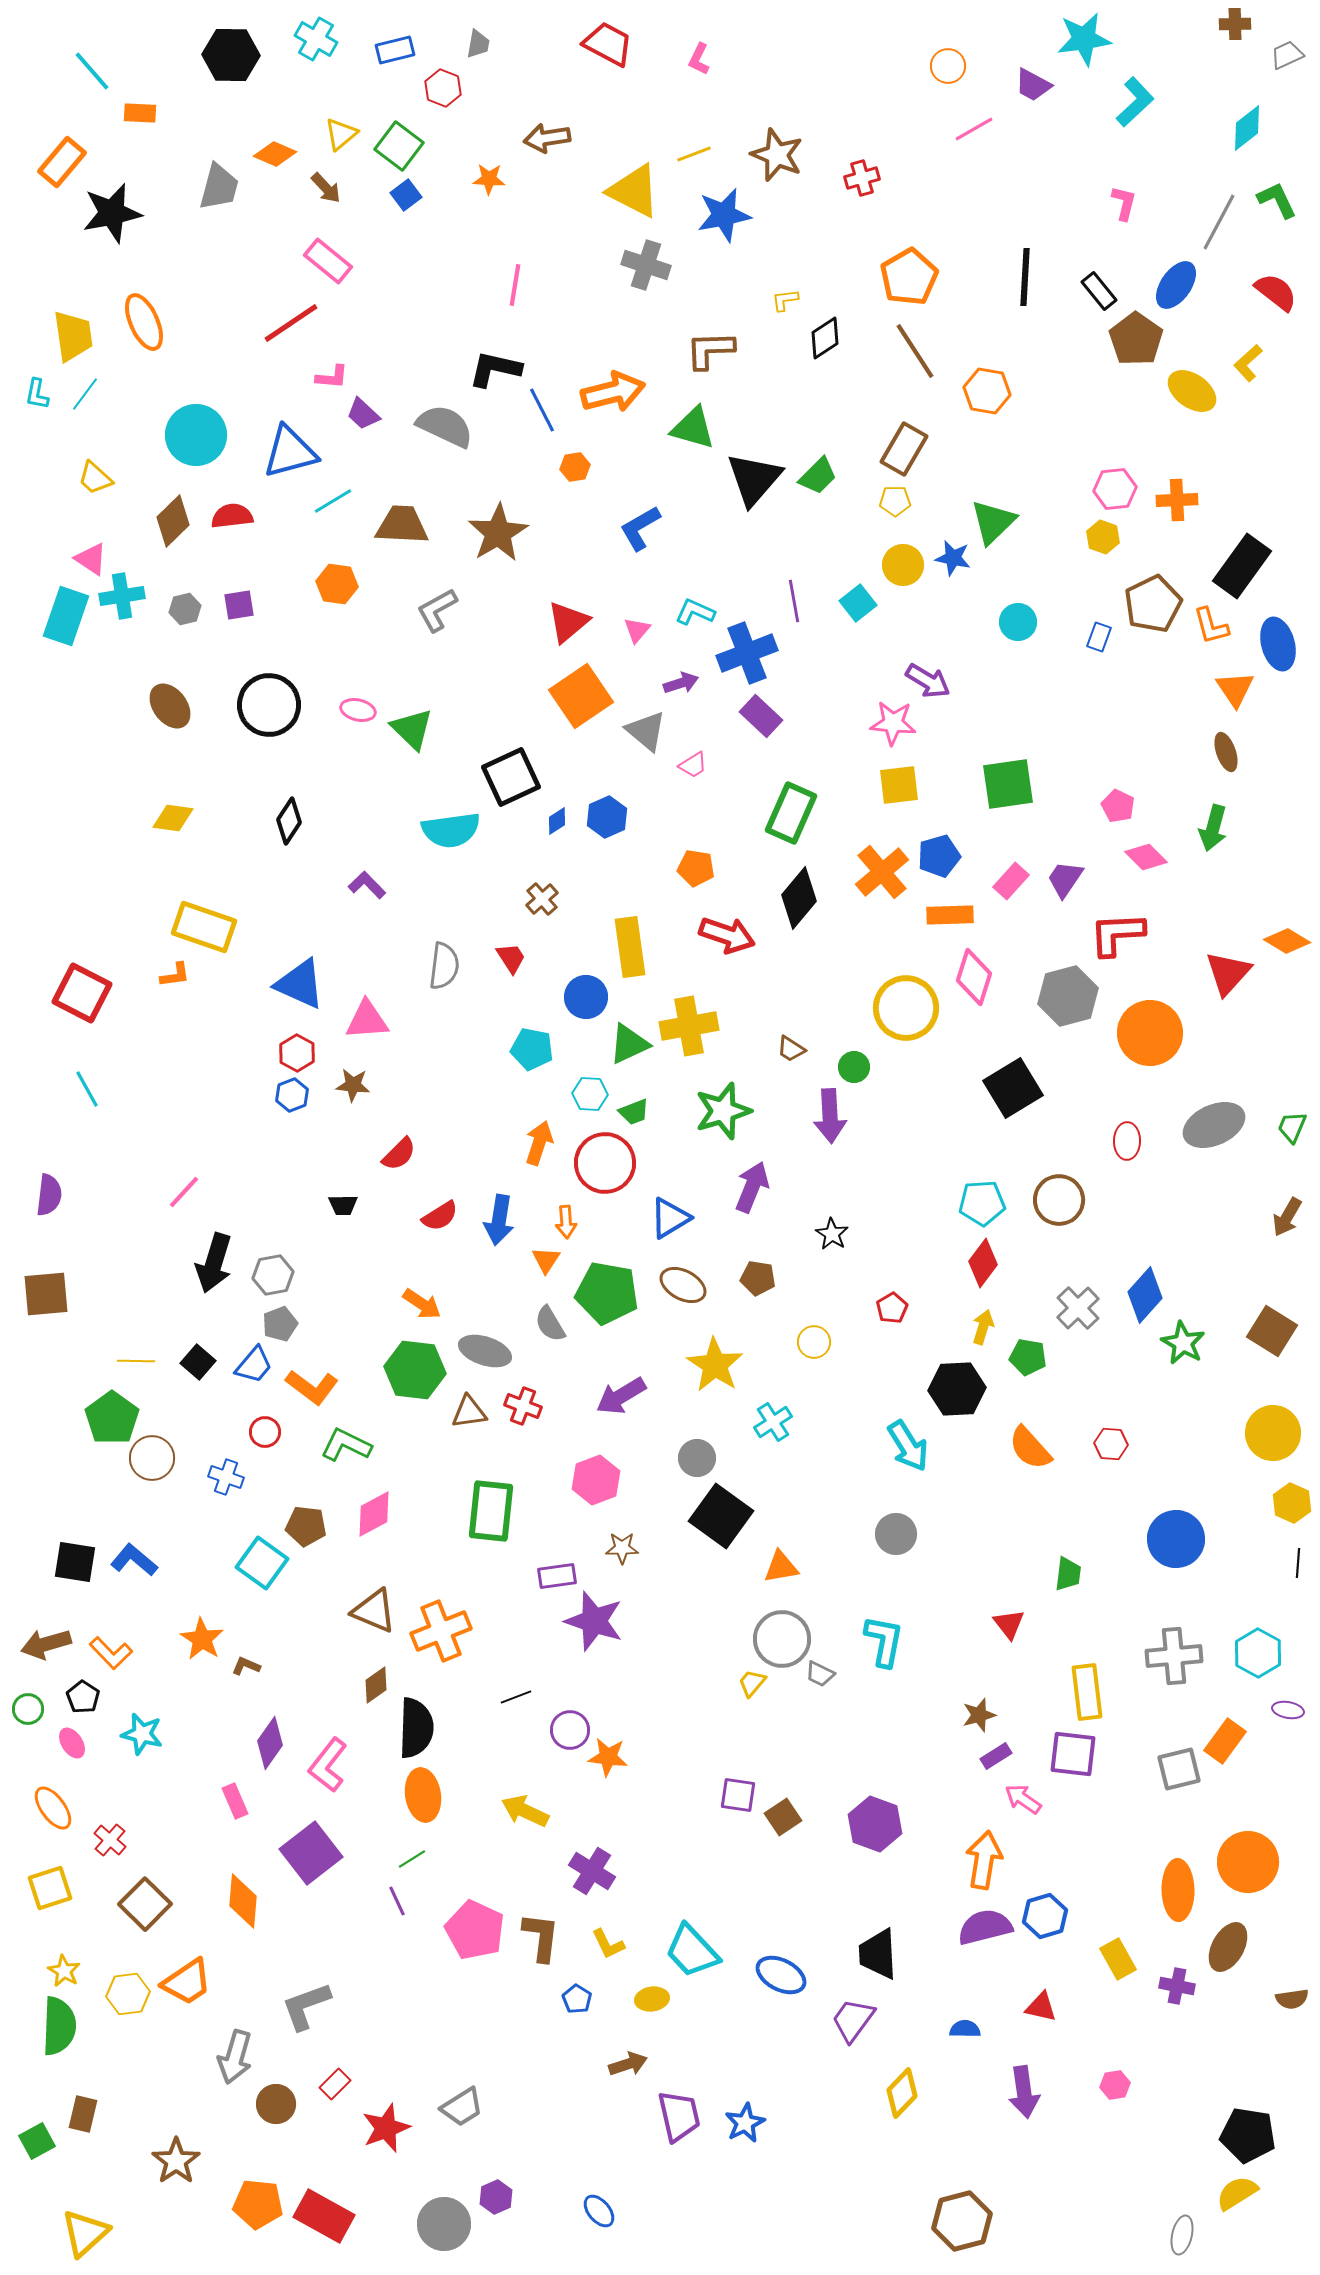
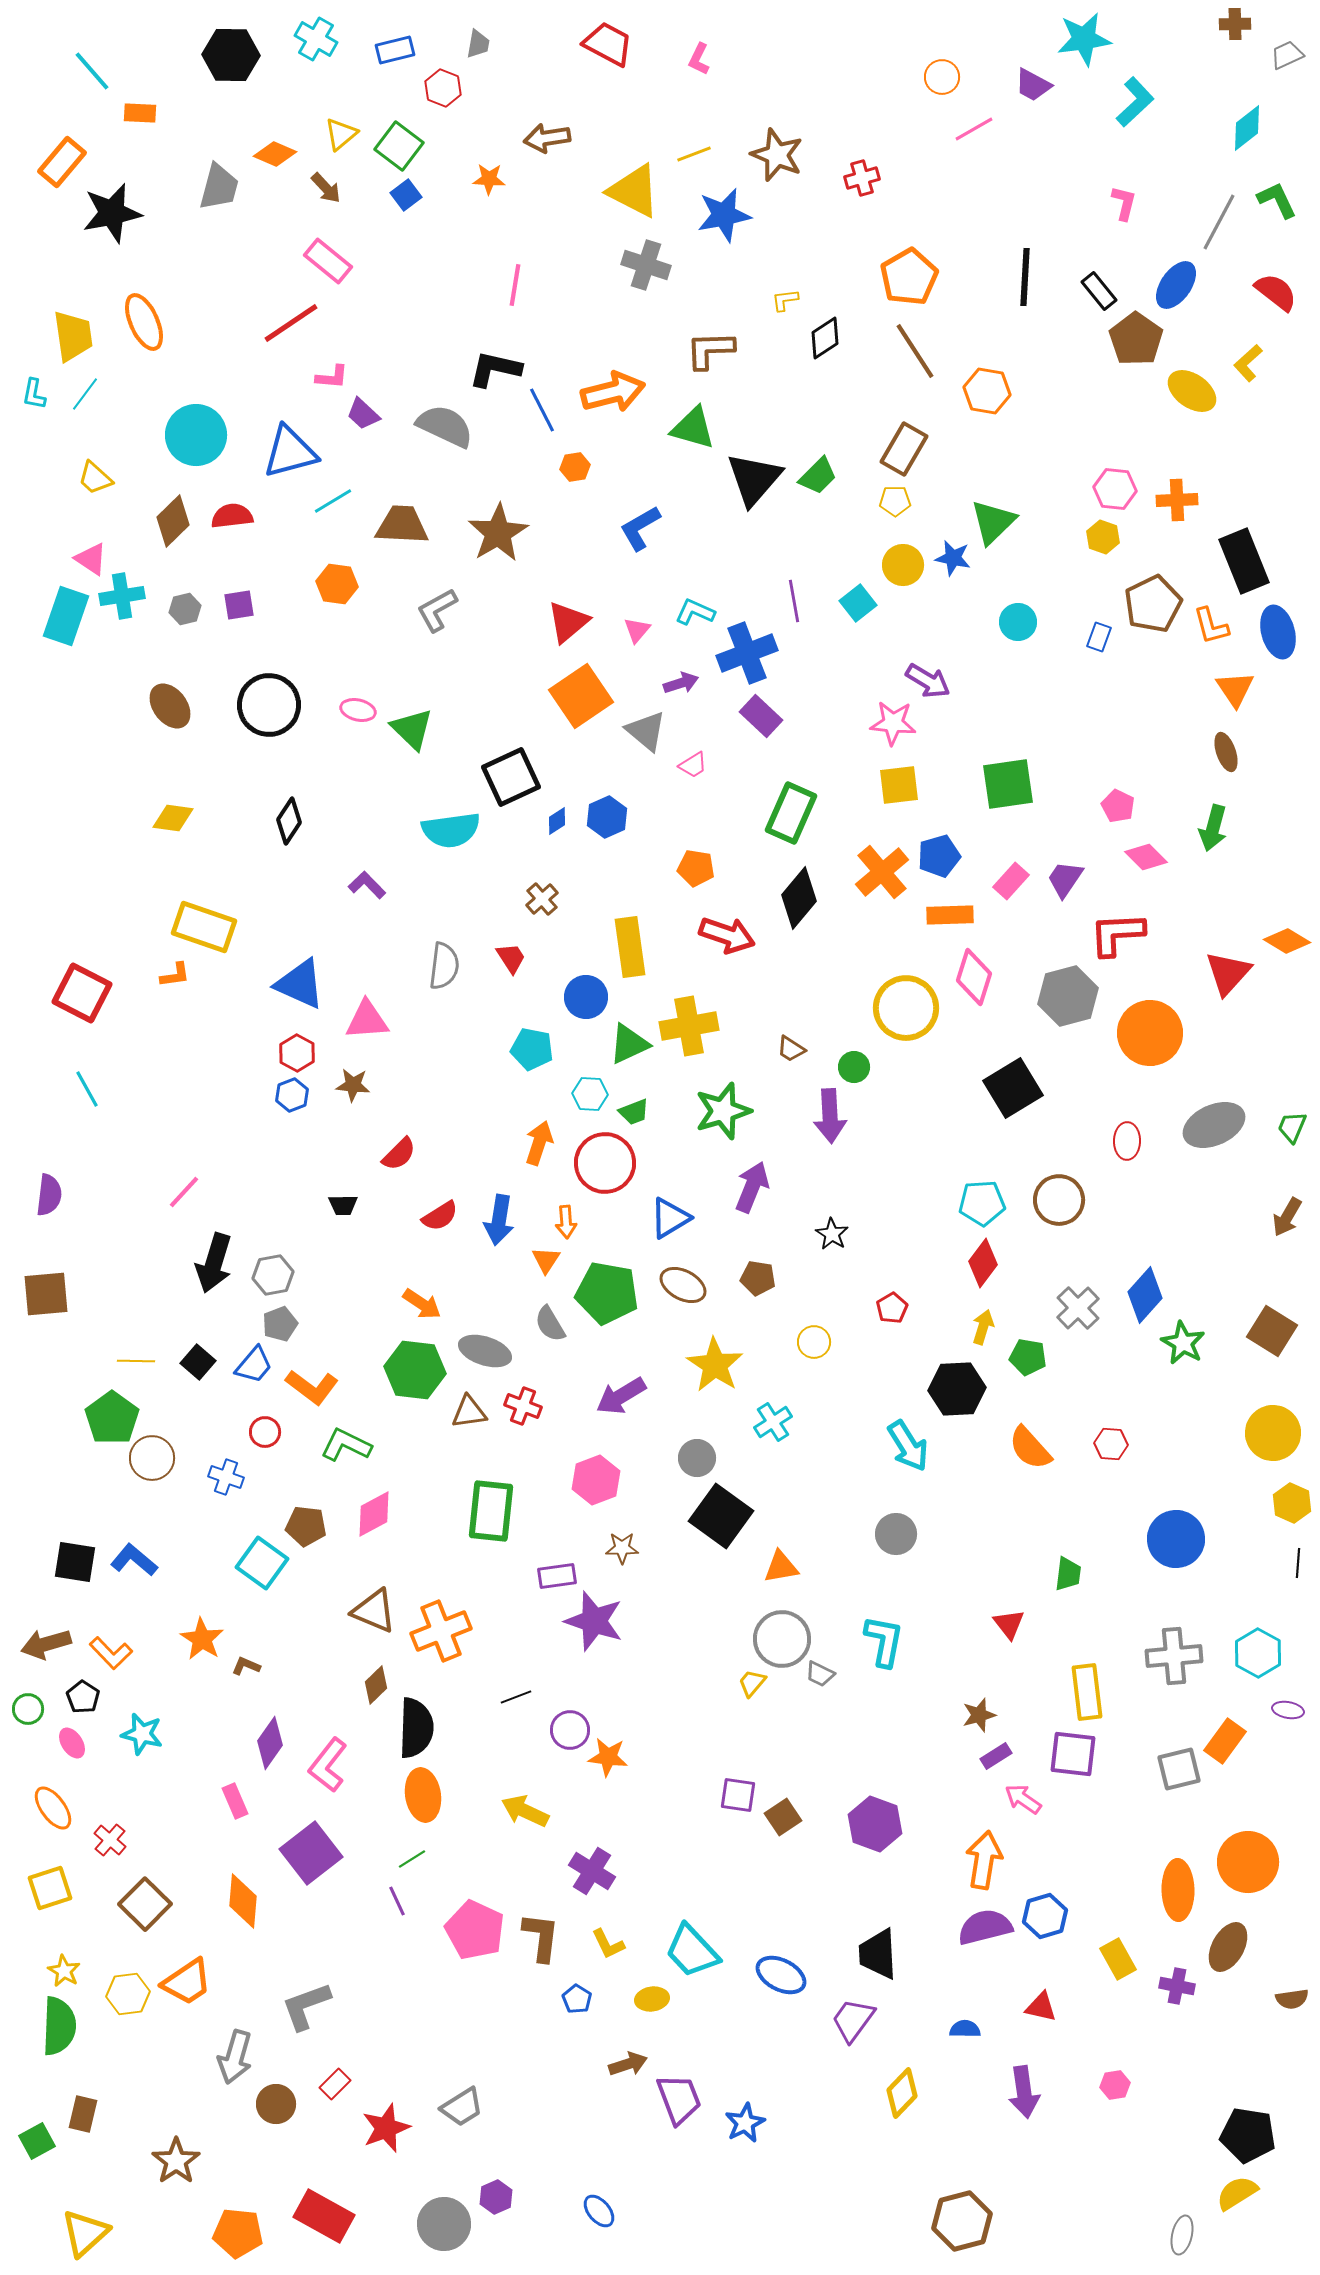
orange circle at (948, 66): moved 6 px left, 11 px down
cyan L-shape at (37, 394): moved 3 px left
pink hexagon at (1115, 489): rotated 12 degrees clockwise
black rectangle at (1242, 566): moved 2 px right, 5 px up; rotated 58 degrees counterclockwise
blue ellipse at (1278, 644): moved 12 px up
brown diamond at (376, 1685): rotated 9 degrees counterclockwise
purple trapezoid at (679, 2116): moved 17 px up; rotated 8 degrees counterclockwise
orange pentagon at (258, 2204): moved 20 px left, 29 px down
